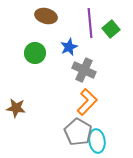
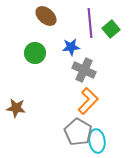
brown ellipse: rotated 25 degrees clockwise
blue star: moved 2 px right; rotated 18 degrees clockwise
orange L-shape: moved 1 px right, 1 px up
